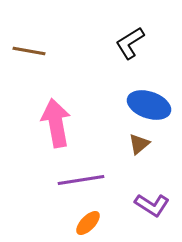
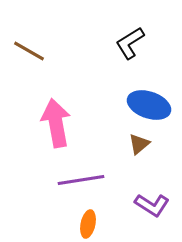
brown line: rotated 20 degrees clockwise
orange ellipse: moved 1 px down; rotated 32 degrees counterclockwise
